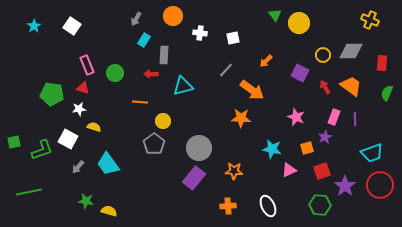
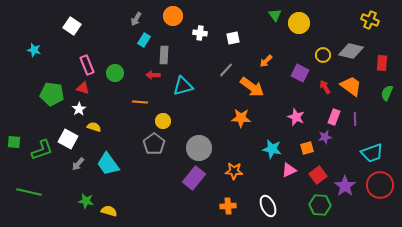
cyan star at (34, 26): moved 24 px down; rotated 24 degrees counterclockwise
gray diamond at (351, 51): rotated 15 degrees clockwise
red arrow at (151, 74): moved 2 px right, 1 px down
orange arrow at (252, 90): moved 3 px up
white star at (79, 109): rotated 24 degrees counterclockwise
purple star at (325, 137): rotated 16 degrees clockwise
green square at (14, 142): rotated 16 degrees clockwise
gray arrow at (78, 167): moved 3 px up
red square at (322, 171): moved 4 px left, 4 px down; rotated 18 degrees counterclockwise
green line at (29, 192): rotated 25 degrees clockwise
